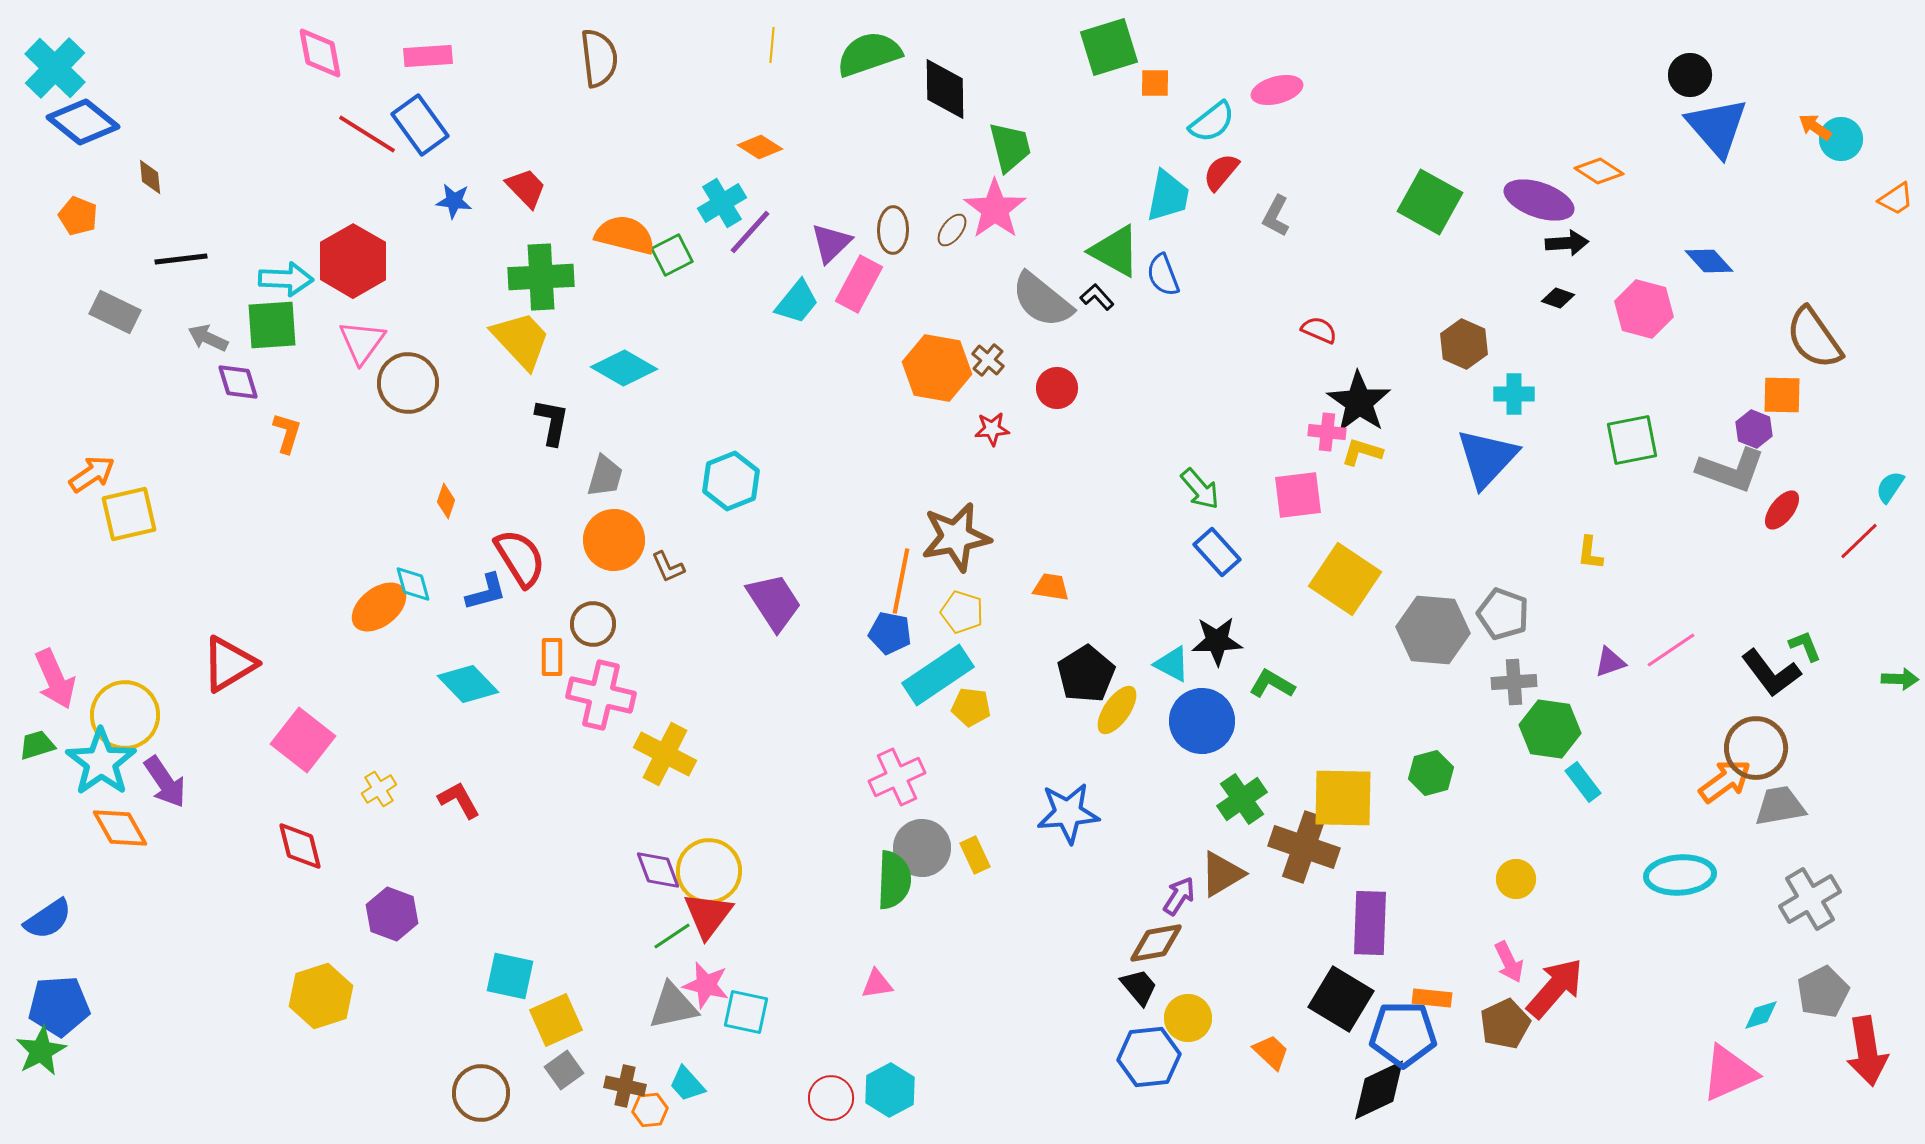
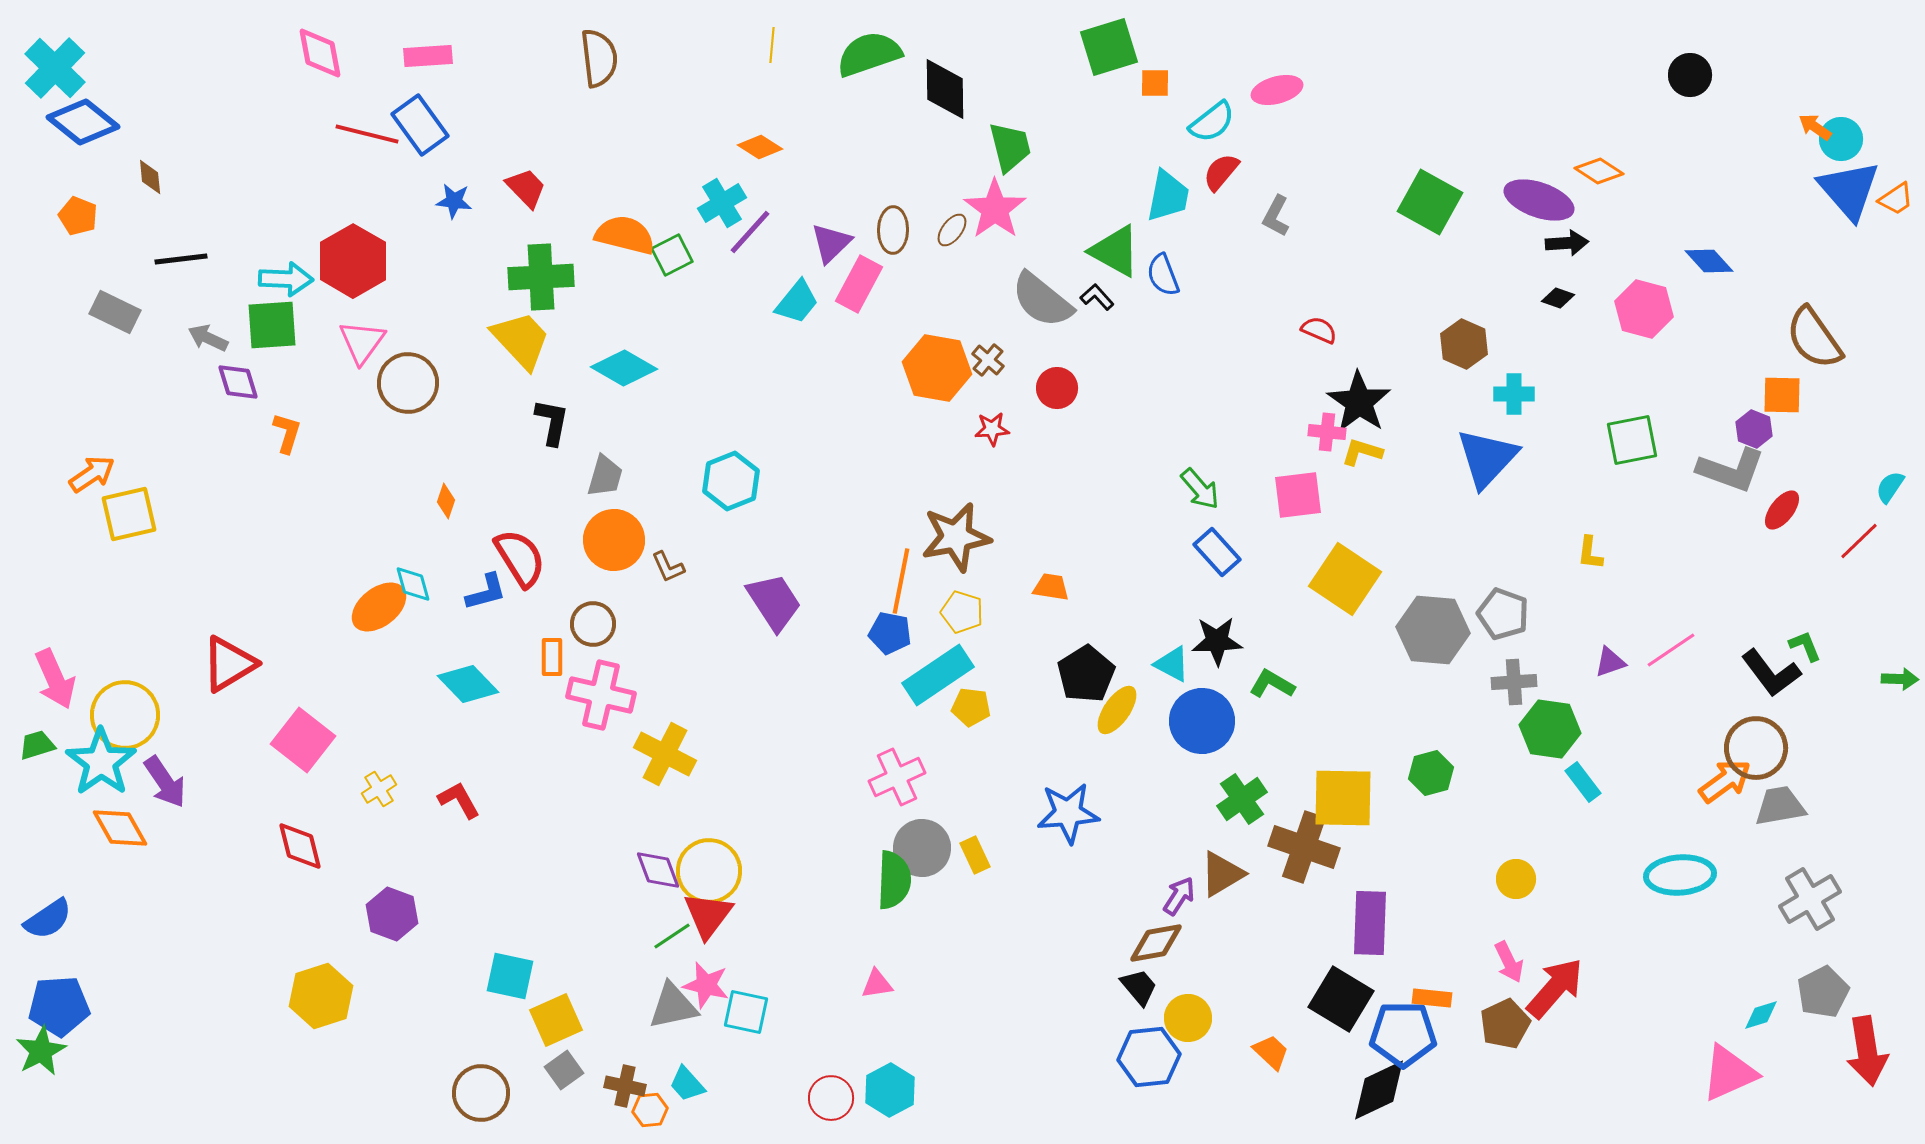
blue triangle at (1717, 127): moved 132 px right, 63 px down
red line at (367, 134): rotated 18 degrees counterclockwise
